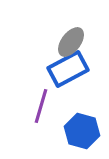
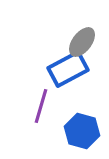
gray ellipse: moved 11 px right
